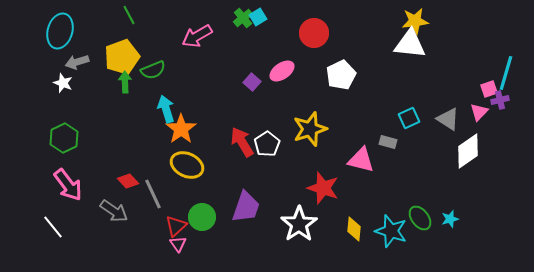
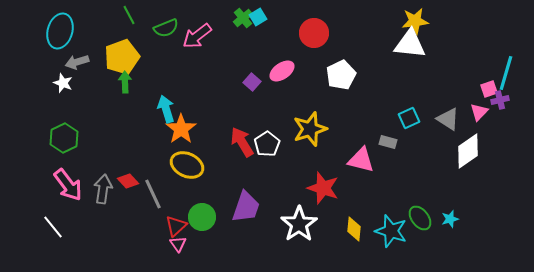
pink arrow at (197, 36): rotated 8 degrees counterclockwise
green semicircle at (153, 70): moved 13 px right, 42 px up
gray arrow at (114, 211): moved 11 px left, 22 px up; rotated 116 degrees counterclockwise
